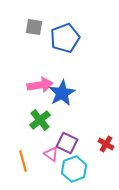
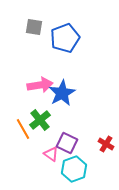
orange line: moved 32 px up; rotated 15 degrees counterclockwise
